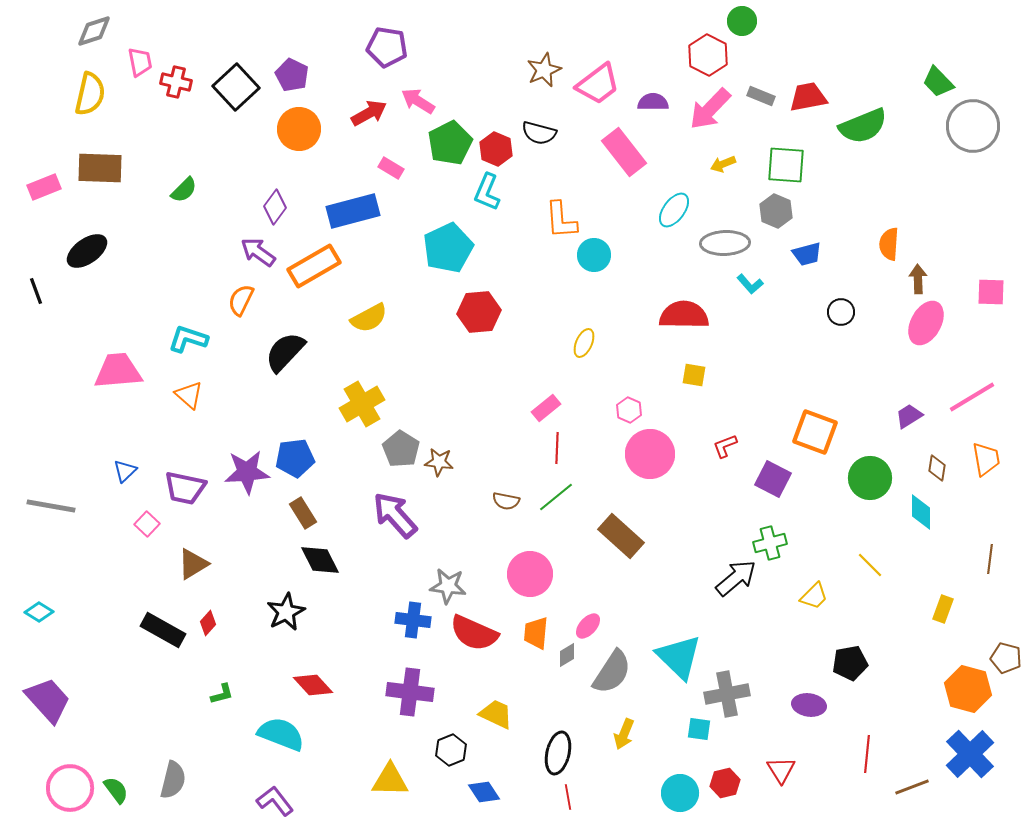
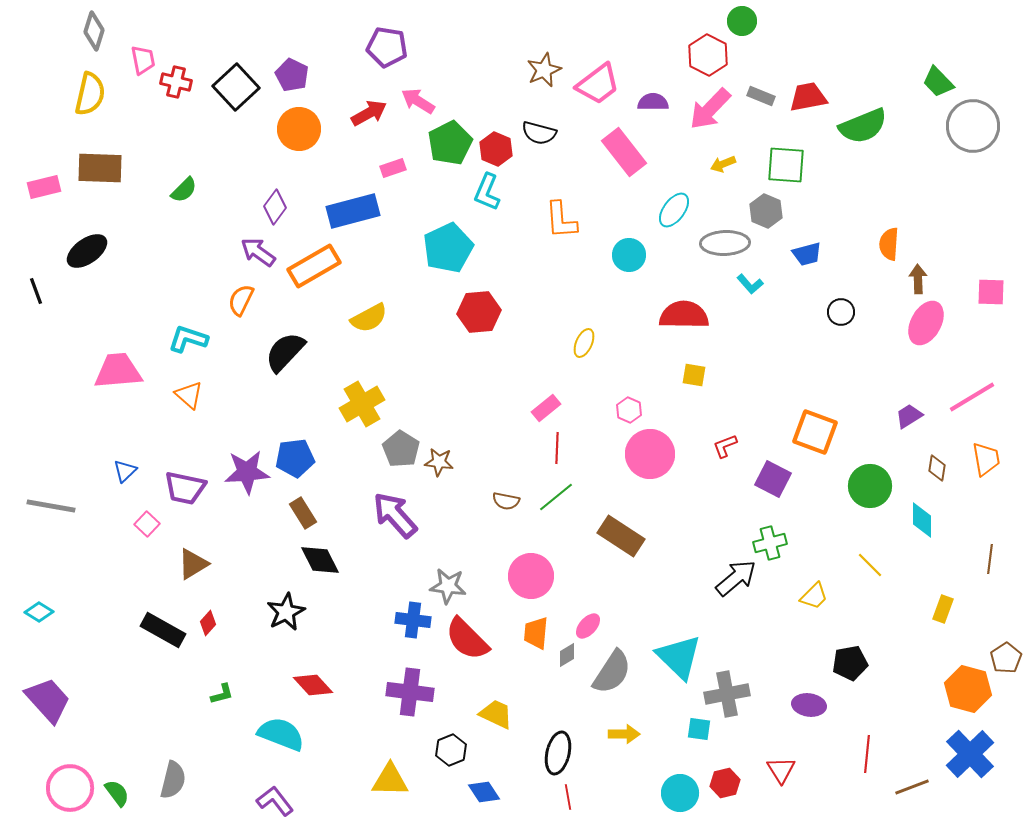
gray diamond at (94, 31): rotated 54 degrees counterclockwise
pink trapezoid at (140, 62): moved 3 px right, 2 px up
pink rectangle at (391, 168): moved 2 px right; rotated 50 degrees counterclockwise
pink rectangle at (44, 187): rotated 8 degrees clockwise
gray hexagon at (776, 211): moved 10 px left
cyan circle at (594, 255): moved 35 px right
green circle at (870, 478): moved 8 px down
cyan diamond at (921, 512): moved 1 px right, 8 px down
brown rectangle at (621, 536): rotated 9 degrees counterclockwise
pink circle at (530, 574): moved 1 px right, 2 px down
red semicircle at (474, 633): moved 7 px left, 6 px down; rotated 21 degrees clockwise
brown pentagon at (1006, 658): rotated 24 degrees clockwise
yellow arrow at (624, 734): rotated 112 degrees counterclockwise
green semicircle at (116, 790): moved 1 px right, 3 px down
